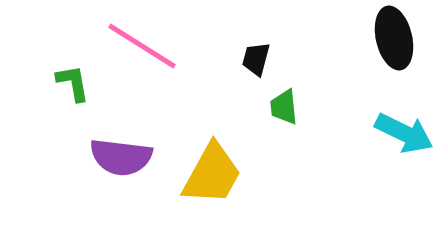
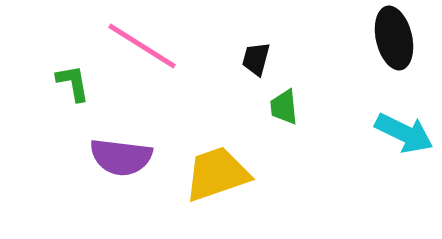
yellow trapezoid: moved 5 px right; rotated 138 degrees counterclockwise
